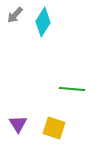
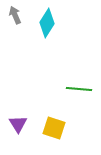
gray arrow: rotated 114 degrees clockwise
cyan diamond: moved 4 px right, 1 px down
green line: moved 7 px right
